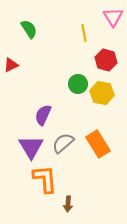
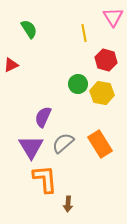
purple semicircle: moved 2 px down
orange rectangle: moved 2 px right
